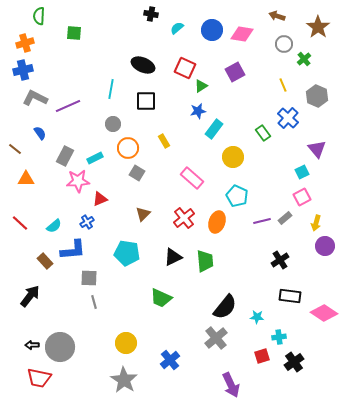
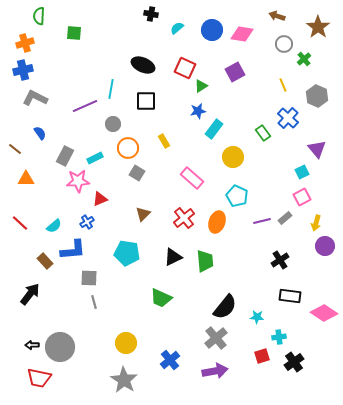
purple line at (68, 106): moved 17 px right
black arrow at (30, 296): moved 2 px up
purple arrow at (231, 385): moved 16 px left, 14 px up; rotated 75 degrees counterclockwise
